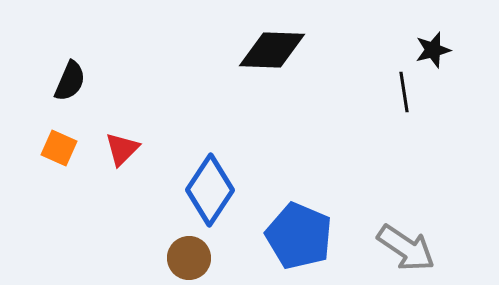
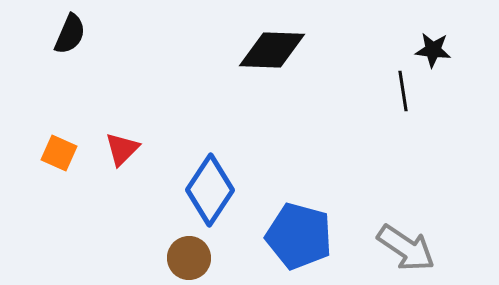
black star: rotated 21 degrees clockwise
black semicircle: moved 47 px up
black line: moved 1 px left, 1 px up
orange square: moved 5 px down
blue pentagon: rotated 8 degrees counterclockwise
